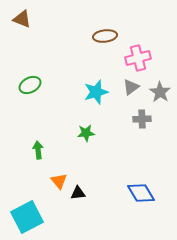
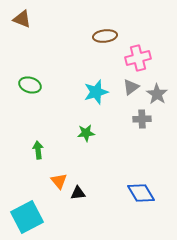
green ellipse: rotated 45 degrees clockwise
gray star: moved 3 px left, 2 px down
